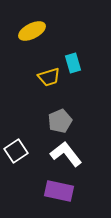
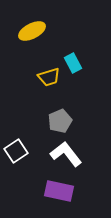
cyan rectangle: rotated 12 degrees counterclockwise
